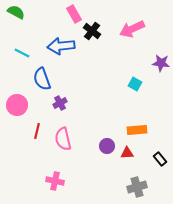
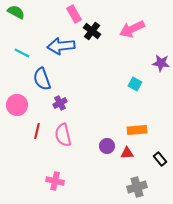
pink semicircle: moved 4 px up
